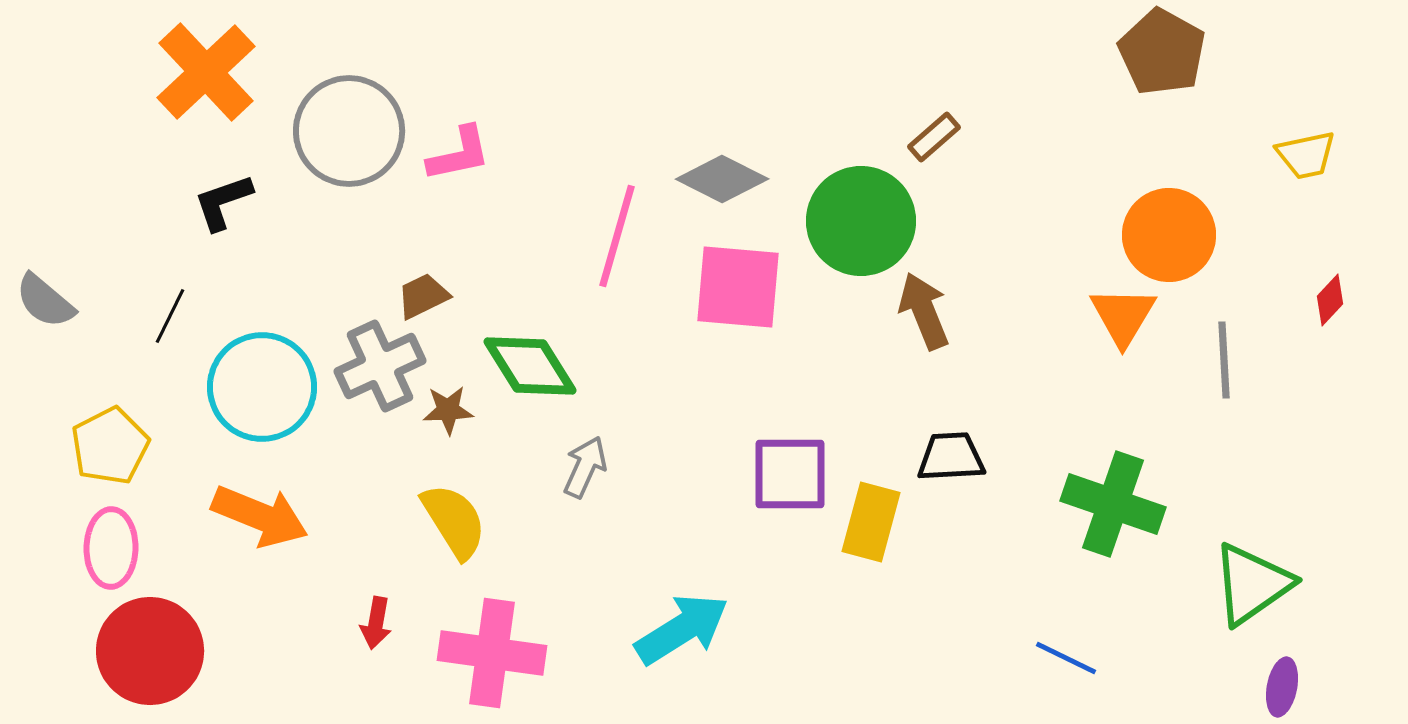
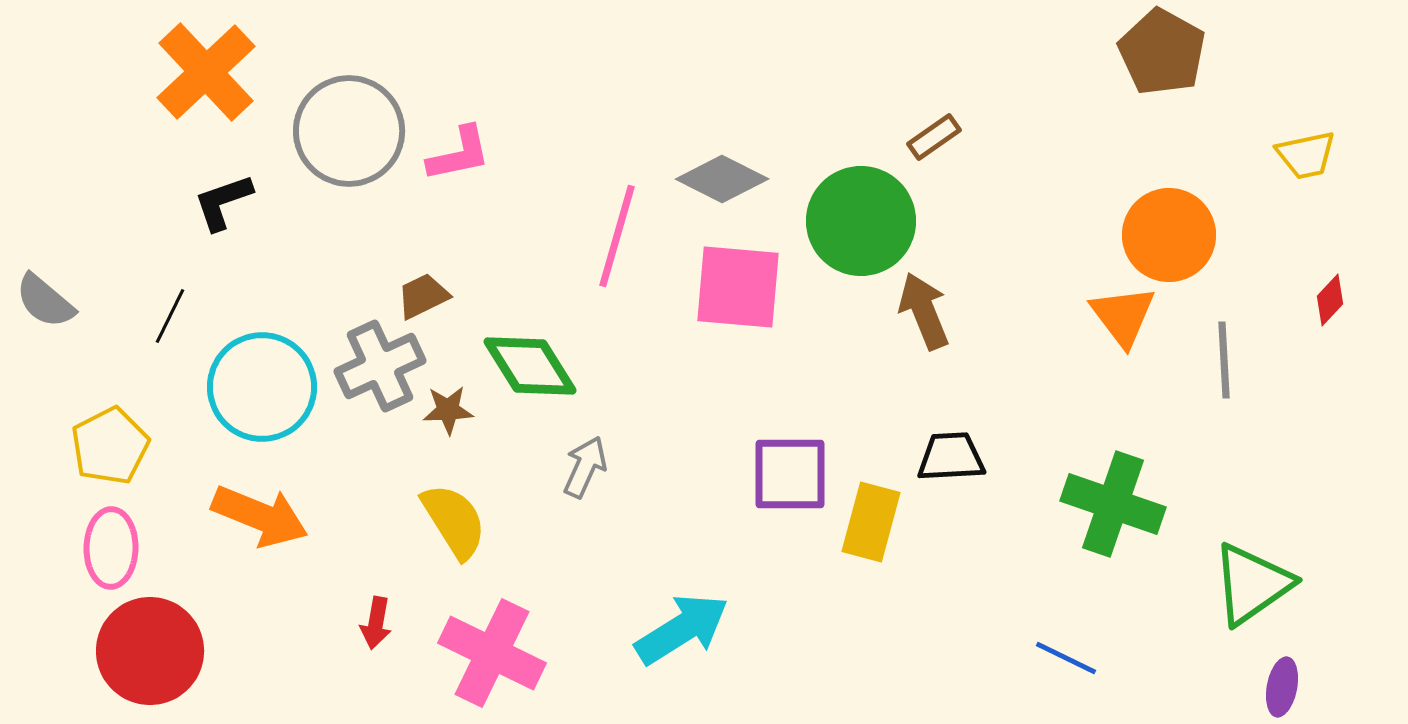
brown rectangle: rotated 6 degrees clockwise
orange triangle: rotated 8 degrees counterclockwise
pink cross: rotated 18 degrees clockwise
